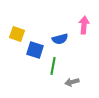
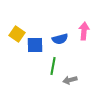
pink arrow: moved 6 px down
yellow square: rotated 14 degrees clockwise
blue square: moved 5 px up; rotated 18 degrees counterclockwise
gray arrow: moved 2 px left, 2 px up
